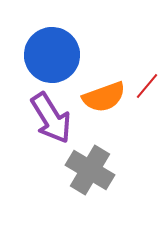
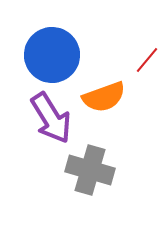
red line: moved 26 px up
gray cross: rotated 15 degrees counterclockwise
